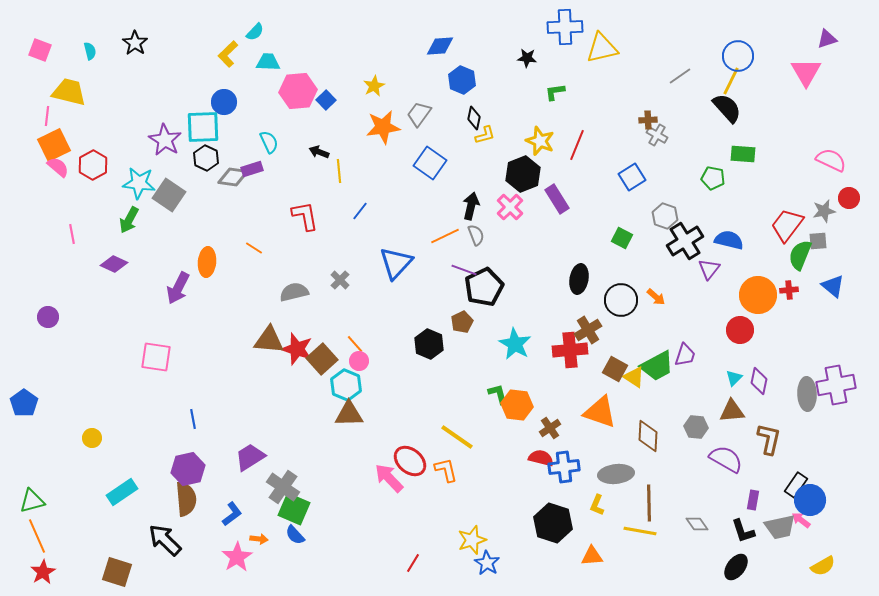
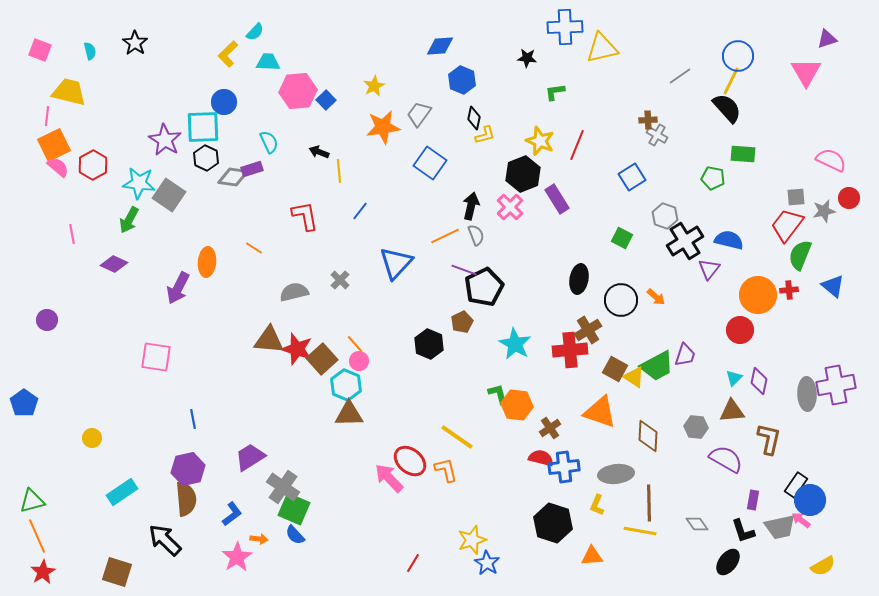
gray square at (818, 241): moved 22 px left, 44 px up
purple circle at (48, 317): moved 1 px left, 3 px down
black ellipse at (736, 567): moved 8 px left, 5 px up
